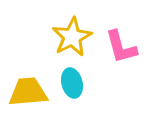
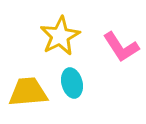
yellow star: moved 12 px left, 1 px up
pink L-shape: rotated 18 degrees counterclockwise
